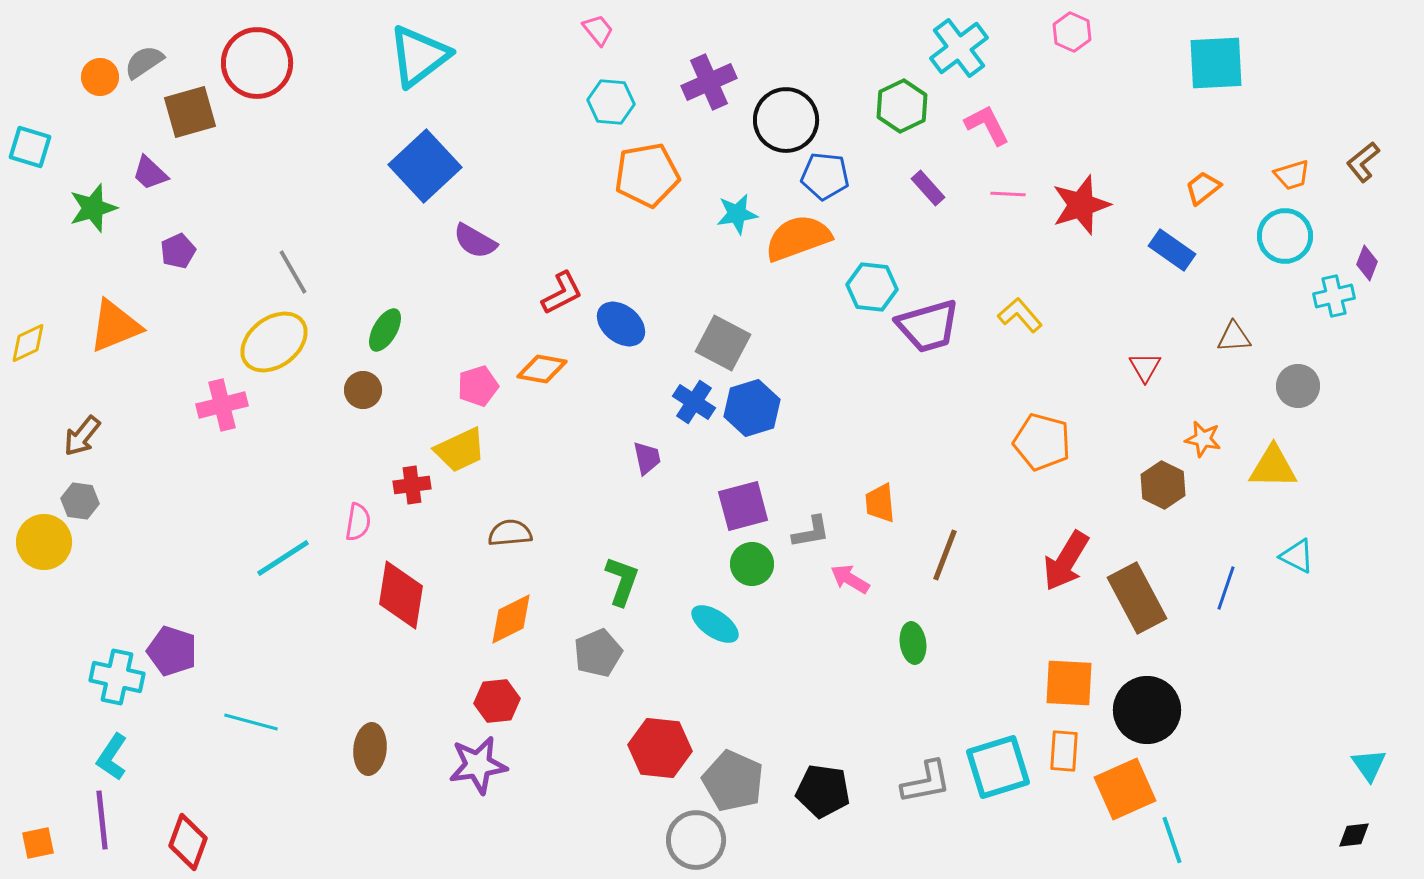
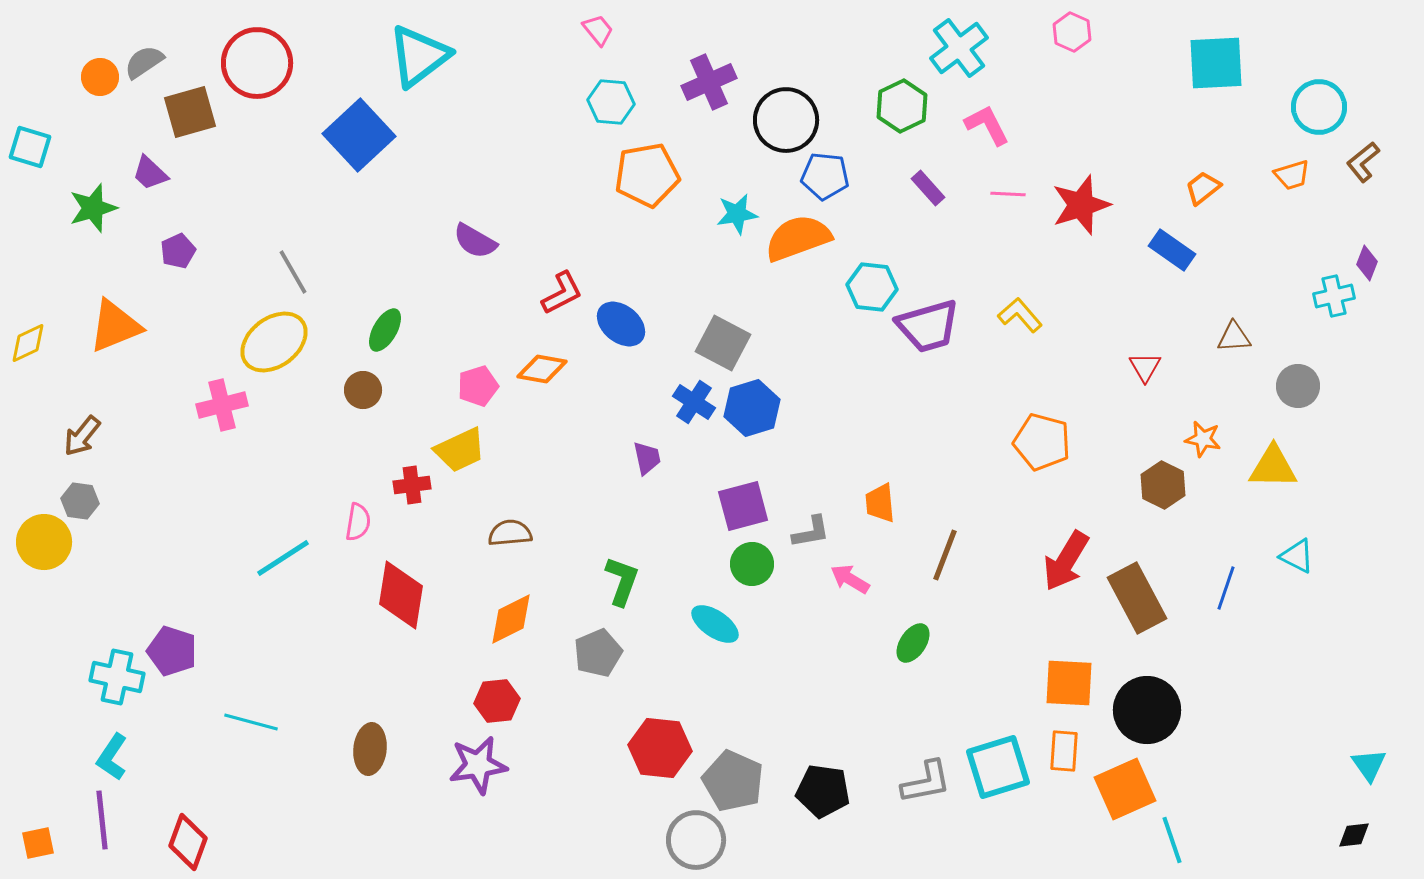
blue square at (425, 166): moved 66 px left, 31 px up
cyan circle at (1285, 236): moved 34 px right, 129 px up
green ellipse at (913, 643): rotated 42 degrees clockwise
